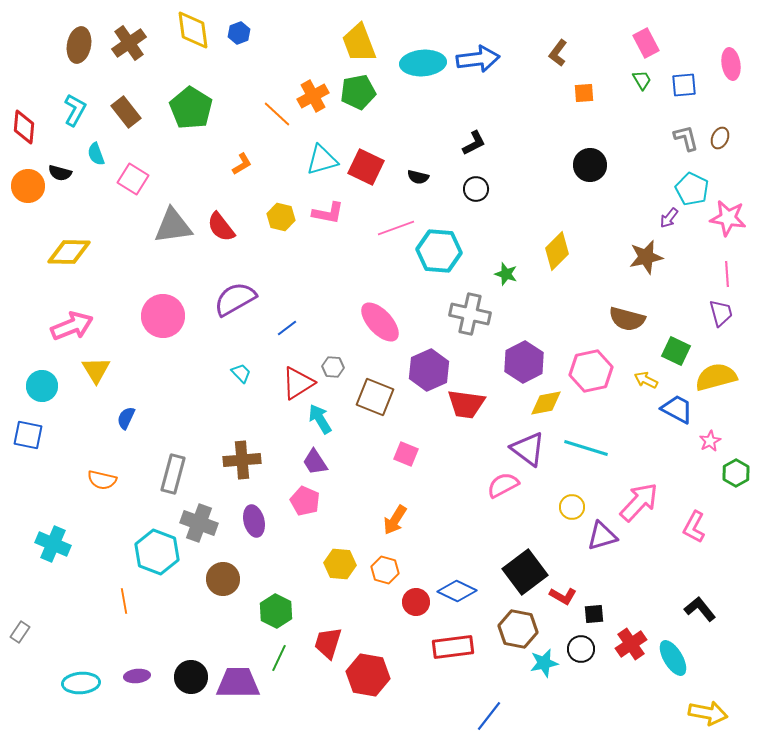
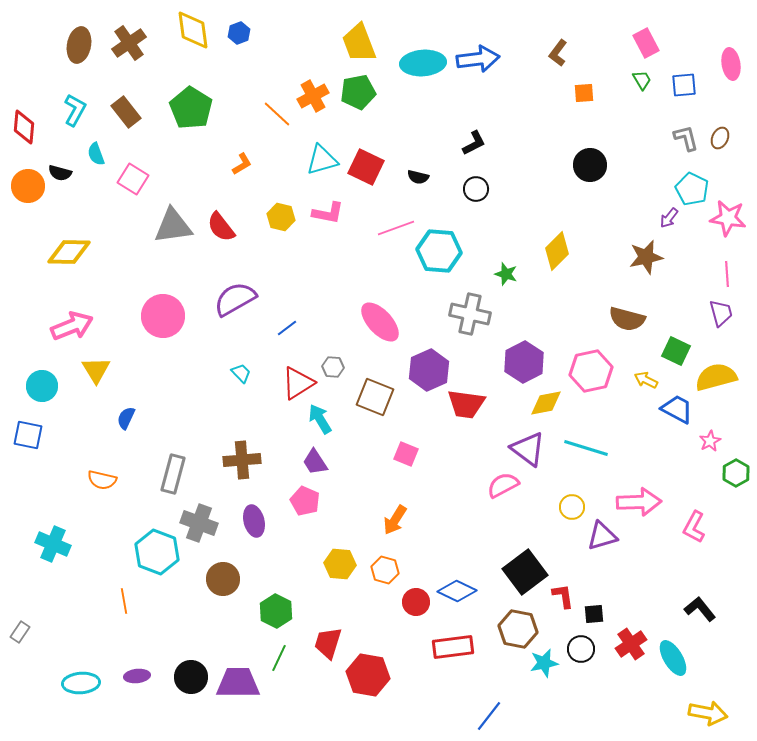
pink arrow at (639, 502): rotated 45 degrees clockwise
red L-shape at (563, 596): rotated 128 degrees counterclockwise
